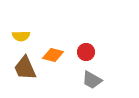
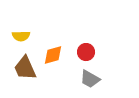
orange diamond: rotated 30 degrees counterclockwise
gray trapezoid: moved 2 px left, 1 px up
